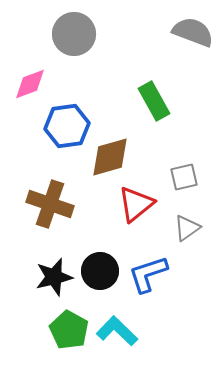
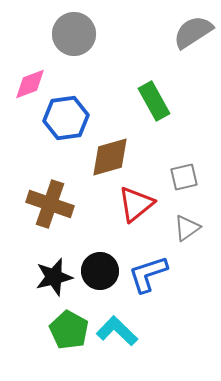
gray semicircle: rotated 54 degrees counterclockwise
blue hexagon: moved 1 px left, 8 px up
